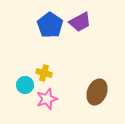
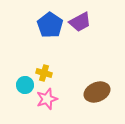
brown ellipse: rotated 45 degrees clockwise
